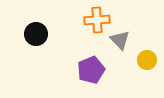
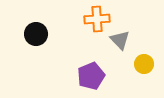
orange cross: moved 1 px up
yellow circle: moved 3 px left, 4 px down
purple pentagon: moved 6 px down
